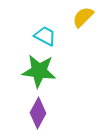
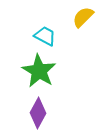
green star: rotated 24 degrees clockwise
